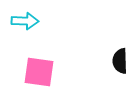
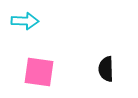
black semicircle: moved 14 px left, 8 px down
